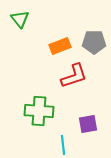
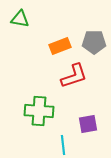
green triangle: rotated 42 degrees counterclockwise
